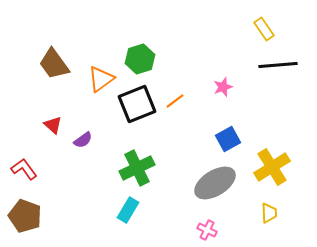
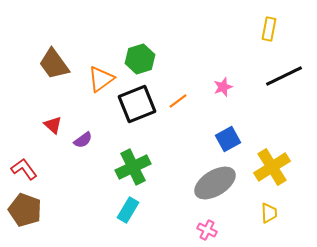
yellow rectangle: moved 5 px right; rotated 45 degrees clockwise
black line: moved 6 px right, 11 px down; rotated 21 degrees counterclockwise
orange line: moved 3 px right
green cross: moved 4 px left, 1 px up
brown pentagon: moved 6 px up
